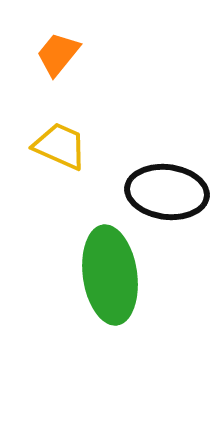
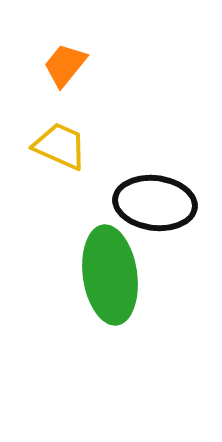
orange trapezoid: moved 7 px right, 11 px down
black ellipse: moved 12 px left, 11 px down
